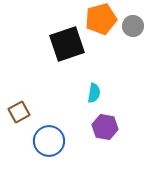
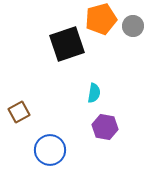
blue circle: moved 1 px right, 9 px down
